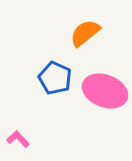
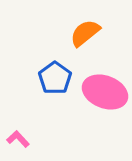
blue pentagon: rotated 12 degrees clockwise
pink ellipse: moved 1 px down
